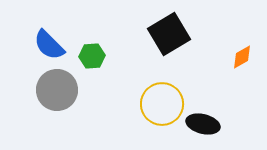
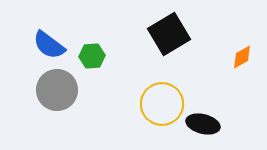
blue semicircle: rotated 8 degrees counterclockwise
